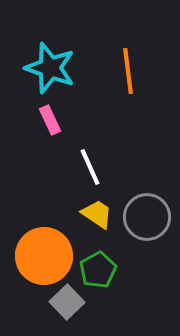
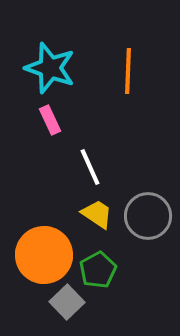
orange line: rotated 9 degrees clockwise
gray circle: moved 1 px right, 1 px up
orange circle: moved 1 px up
